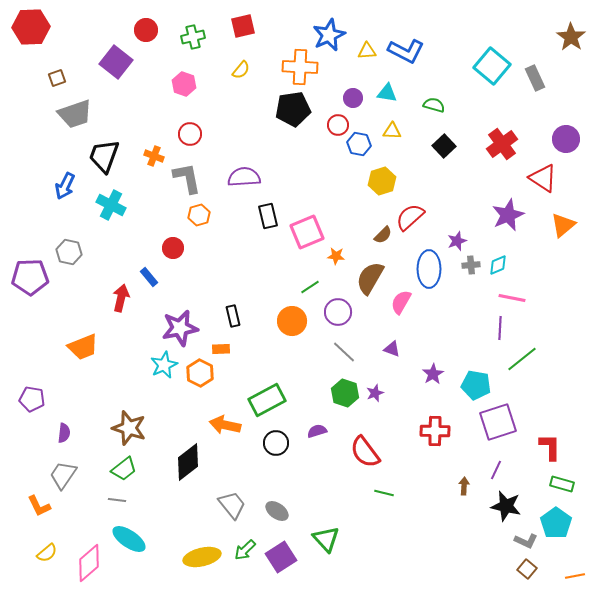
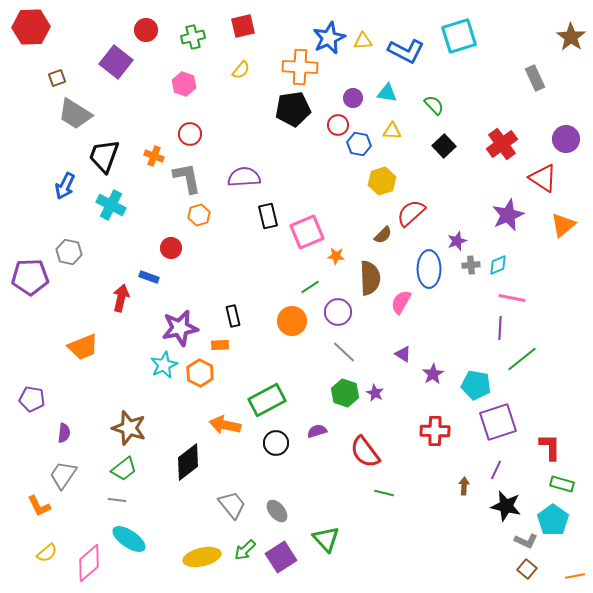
blue star at (329, 35): moved 3 px down
yellow triangle at (367, 51): moved 4 px left, 10 px up
cyan square at (492, 66): moved 33 px left, 30 px up; rotated 33 degrees clockwise
green semicircle at (434, 105): rotated 30 degrees clockwise
gray trapezoid at (75, 114): rotated 51 degrees clockwise
red semicircle at (410, 217): moved 1 px right, 4 px up
red circle at (173, 248): moved 2 px left
blue rectangle at (149, 277): rotated 30 degrees counterclockwise
brown semicircle at (370, 278): rotated 148 degrees clockwise
orange rectangle at (221, 349): moved 1 px left, 4 px up
purple triangle at (392, 349): moved 11 px right, 5 px down; rotated 12 degrees clockwise
purple star at (375, 393): rotated 24 degrees counterclockwise
gray ellipse at (277, 511): rotated 15 degrees clockwise
cyan pentagon at (556, 523): moved 3 px left, 3 px up
